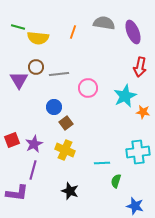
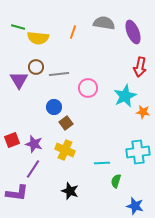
purple star: rotated 30 degrees counterclockwise
purple line: moved 1 px up; rotated 18 degrees clockwise
